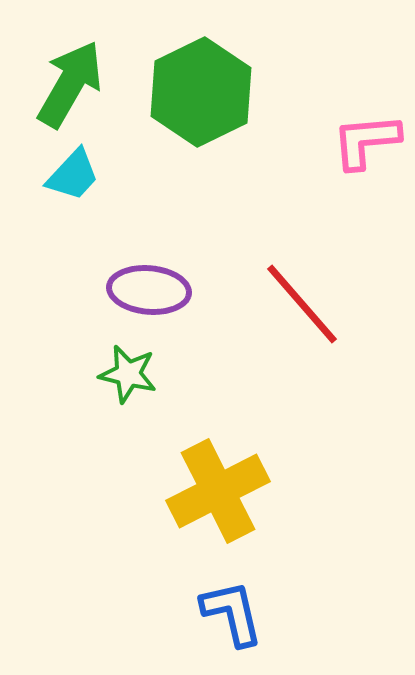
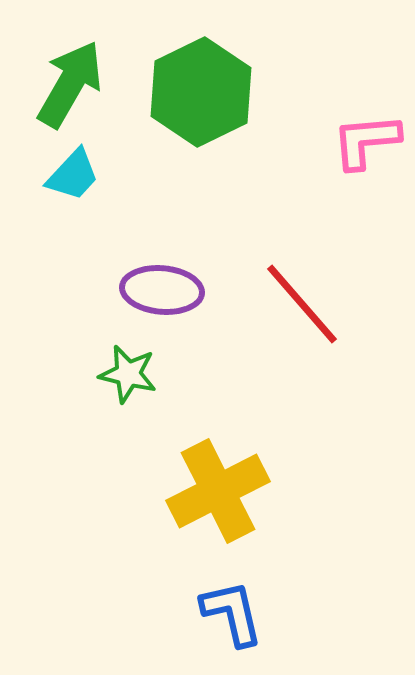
purple ellipse: moved 13 px right
